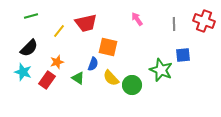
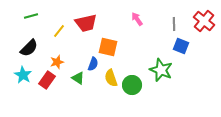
red cross: rotated 20 degrees clockwise
blue square: moved 2 px left, 9 px up; rotated 28 degrees clockwise
cyan star: moved 3 px down; rotated 12 degrees clockwise
yellow semicircle: rotated 24 degrees clockwise
